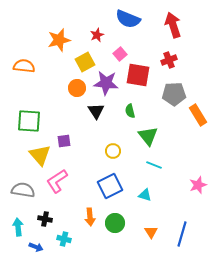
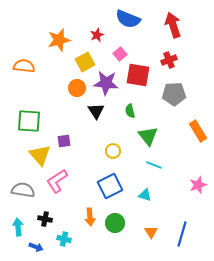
orange rectangle: moved 16 px down
